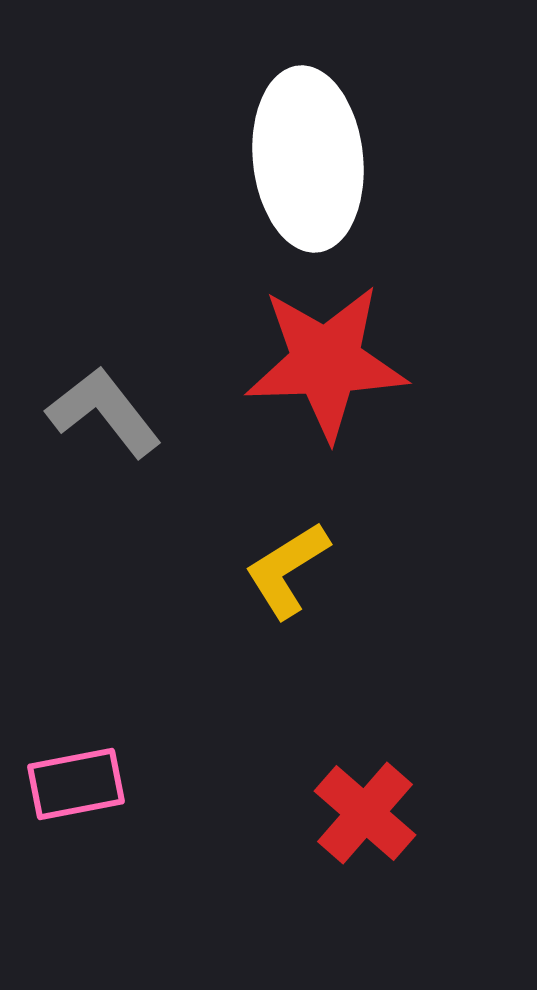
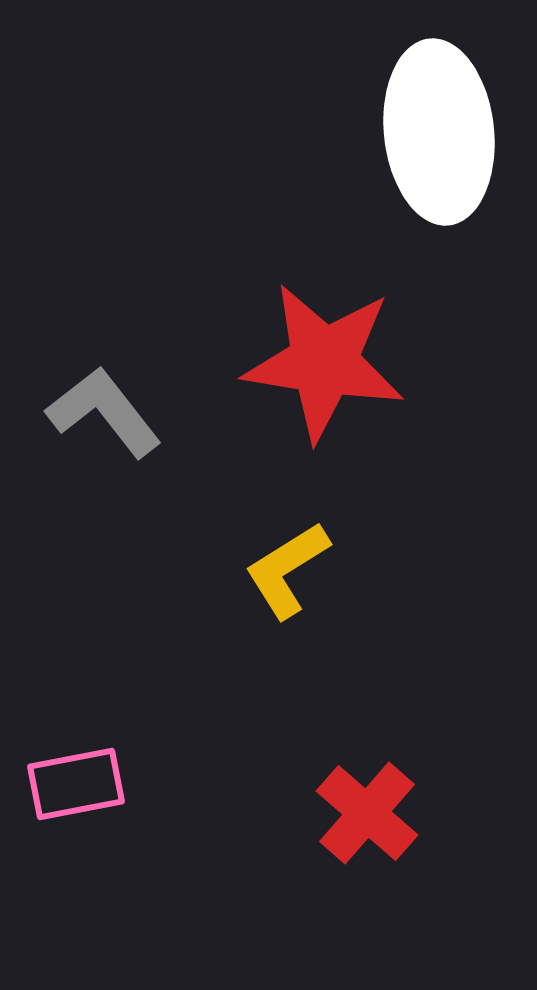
white ellipse: moved 131 px right, 27 px up
red star: moved 2 px left; rotated 11 degrees clockwise
red cross: moved 2 px right
